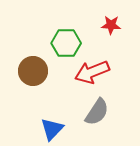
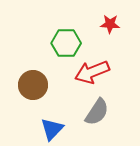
red star: moved 1 px left, 1 px up
brown circle: moved 14 px down
